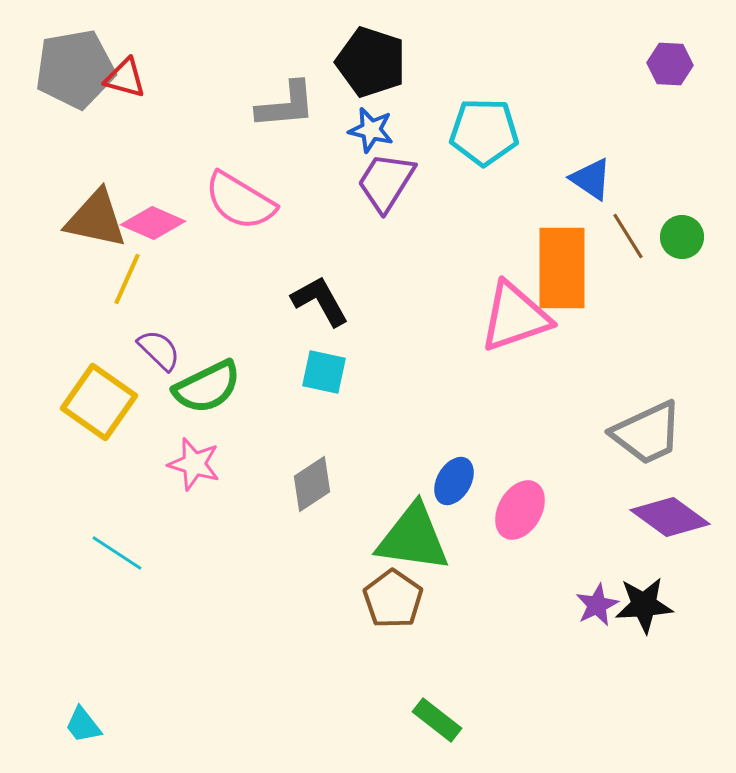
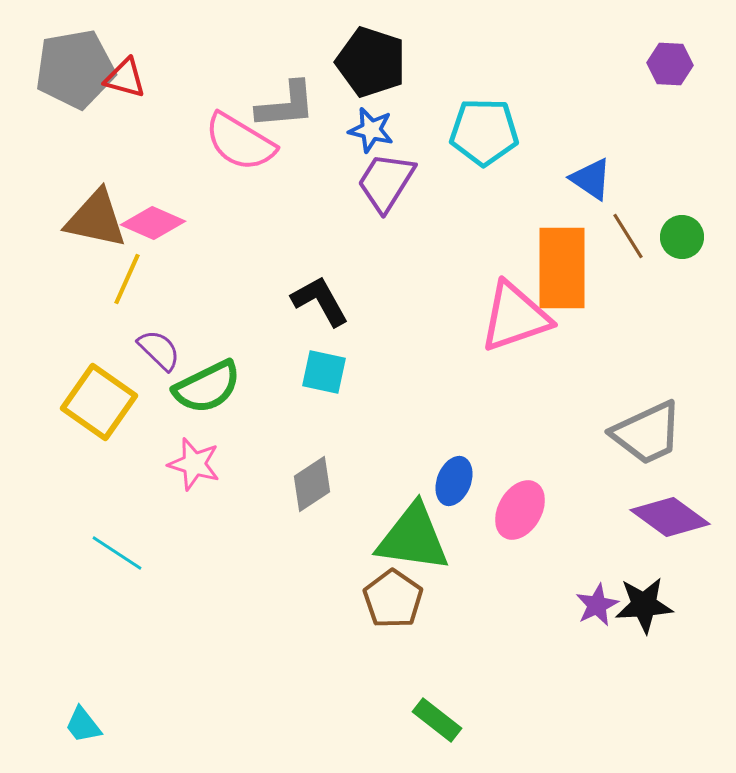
pink semicircle: moved 59 px up
blue ellipse: rotated 9 degrees counterclockwise
